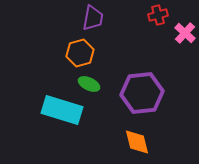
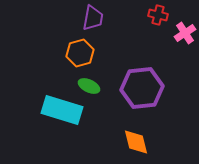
red cross: rotated 30 degrees clockwise
pink cross: rotated 15 degrees clockwise
green ellipse: moved 2 px down
purple hexagon: moved 5 px up
orange diamond: moved 1 px left
